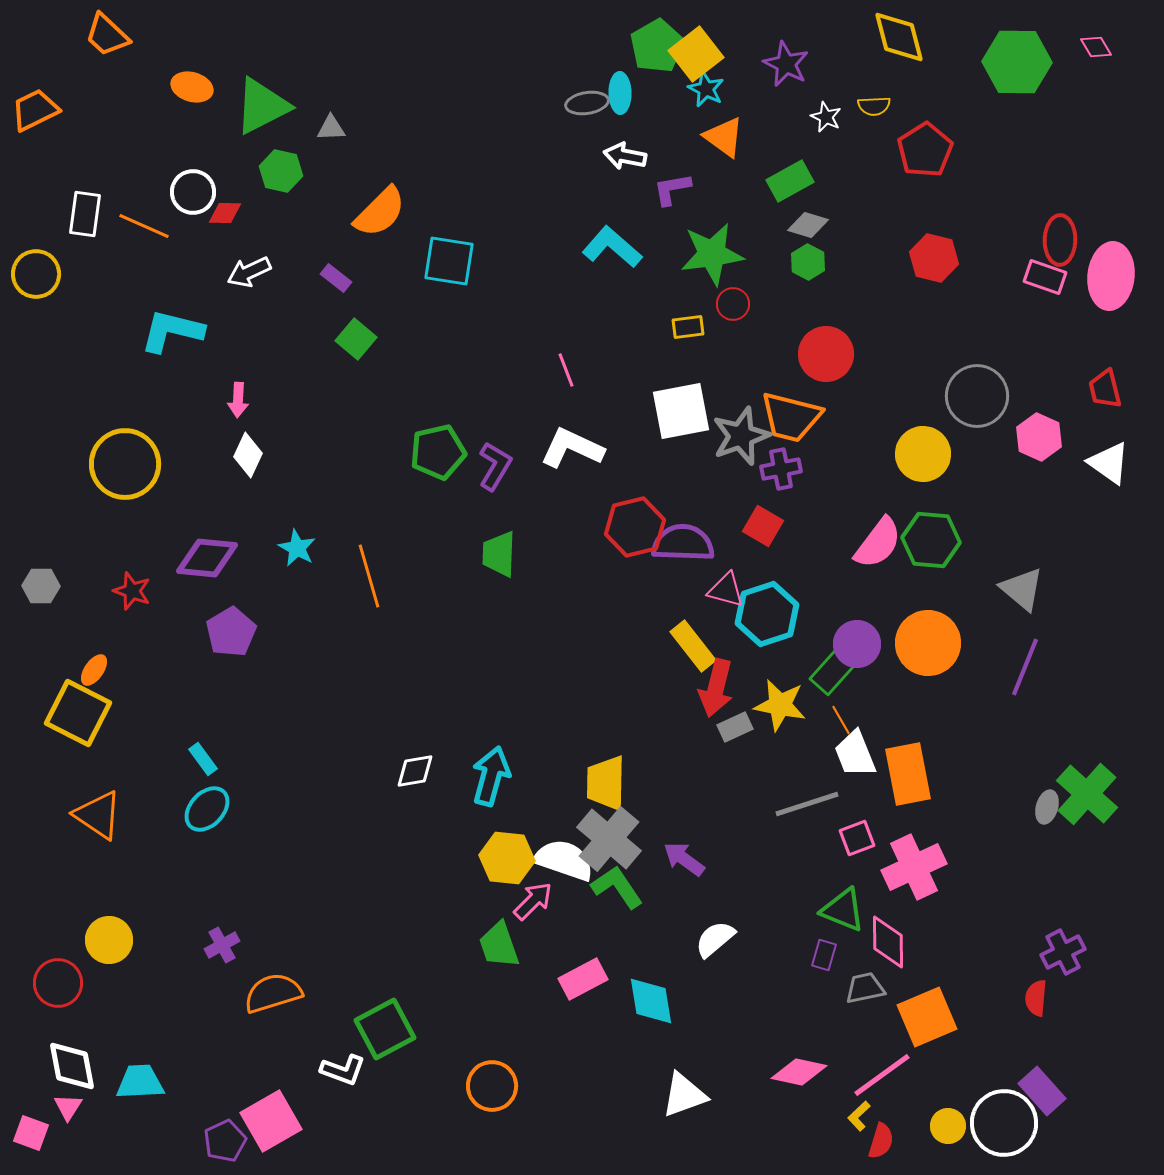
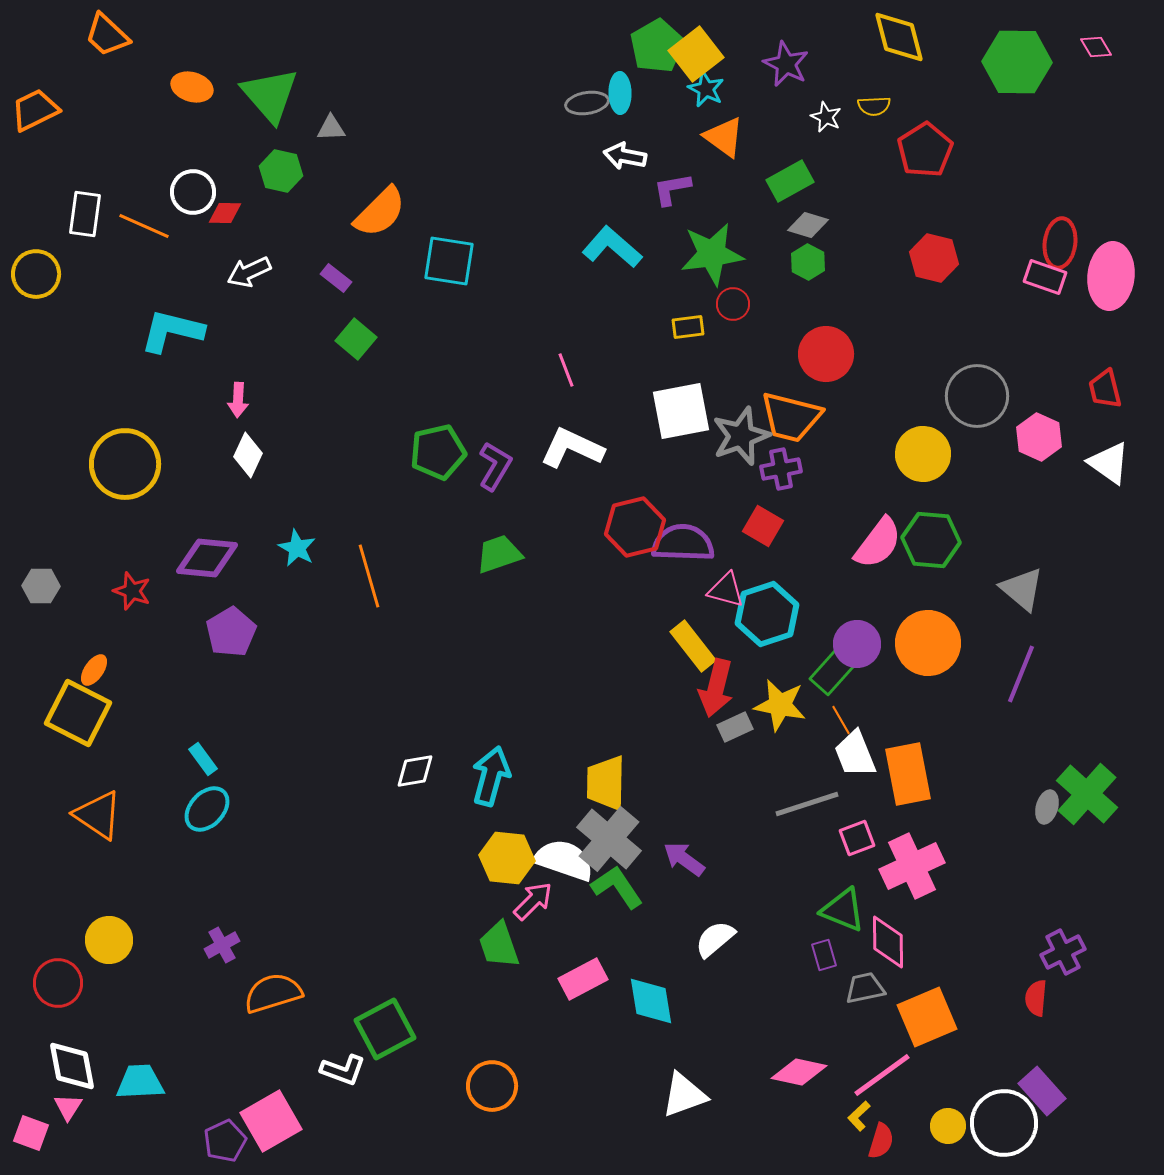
green triangle at (262, 106): moved 8 px right, 11 px up; rotated 44 degrees counterclockwise
red ellipse at (1060, 240): moved 3 px down; rotated 6 degrees clockwise
green trapezoid at (499, 554): rotated 69 degrees clockwise
purple line at (1025, 667): moved 4 px left, 7 px down
pink cross at (914, 867): moved 2 px left, 1 px up
purple rectangle at (824, 955): rotated 32 degrees counterclockwise
